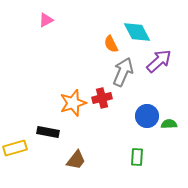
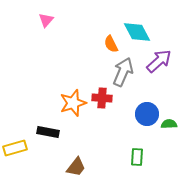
pink triangle: rotated 21 degrees counterclockwise
red cross: rotated 18 degrees clockwise
blue circle: moved 2 px up
brown trapezoid: moved 7 px down
